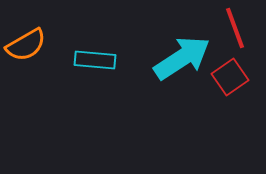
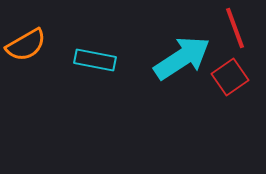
cyan rectangle: rotated 6 degrees clockwise
